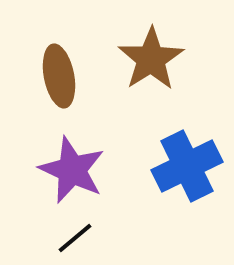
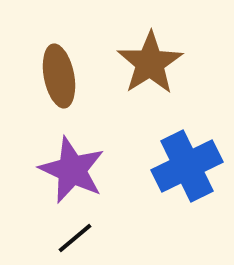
brown star: moved 1 px left, 4 px down
